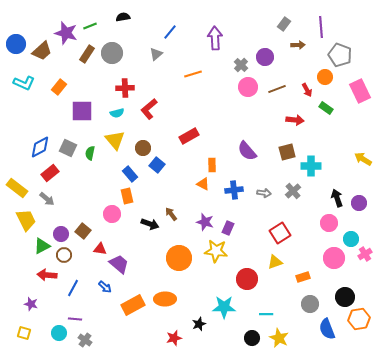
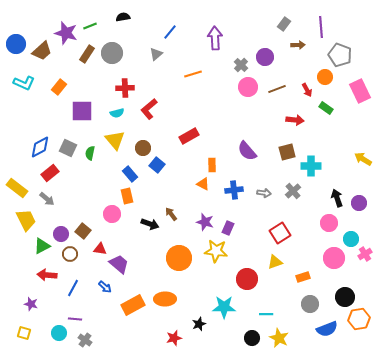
brown circle at (64, 255): moved 6 px right, 1 px up
blue semicircle at (327, 329): rotated 90 degrees counterclockwise
